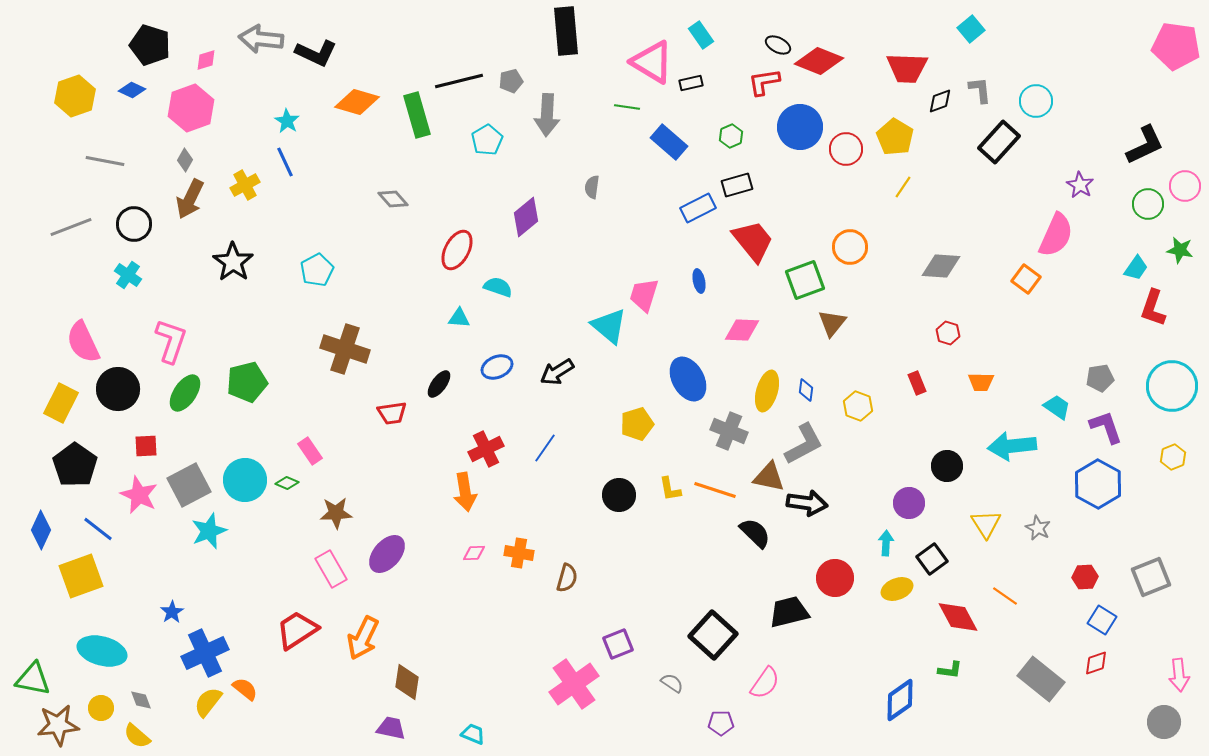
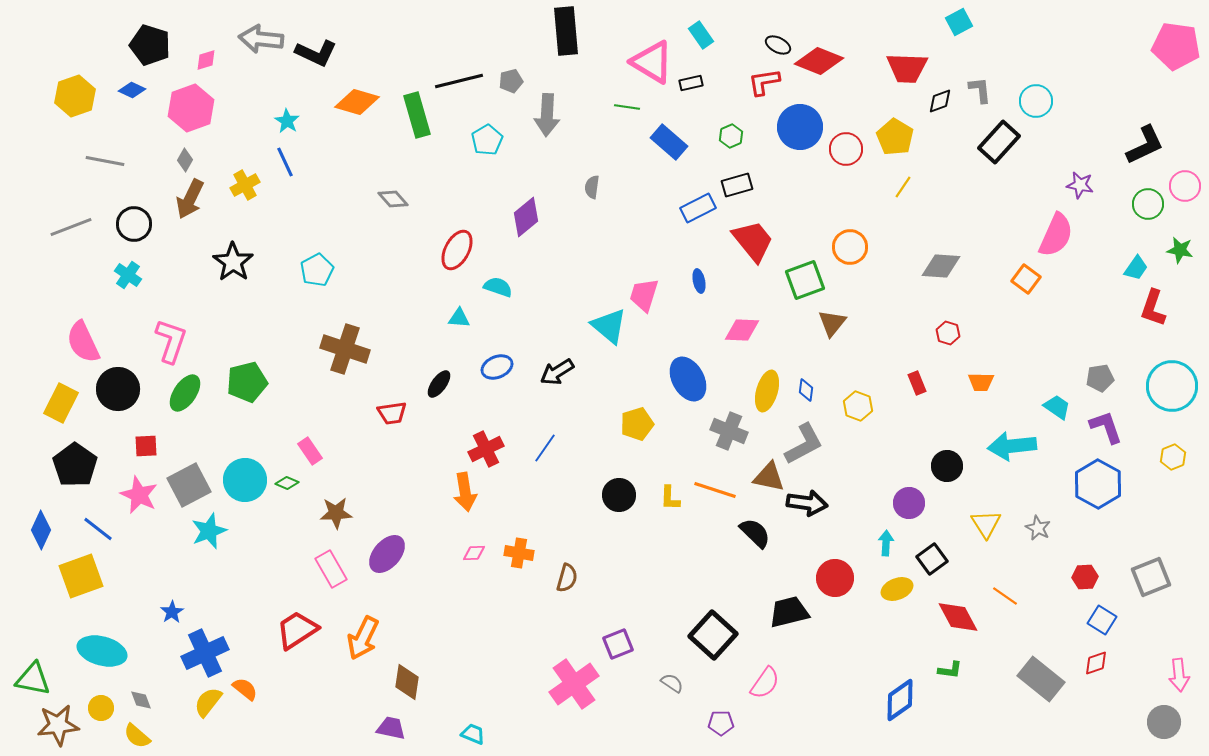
cyan square at (971, 29): moved 12 px left, 7 px up; rotated 12 degrees clockwise
purple star at (1080, 185): rotated 20 degrees counterclockwise
yellow L-shape at (670, 489): moved 9 px down; rotated 12 degrees clockwise
